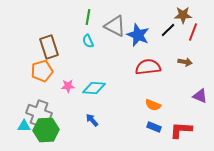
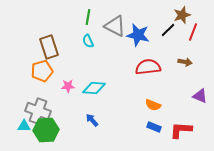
brown star: moved 1 px left; rotated 18 degrees counterclockwise
blue star: rotated 10 degrees counterclockwise
gray cross: moved 1 px left, 2 px up
